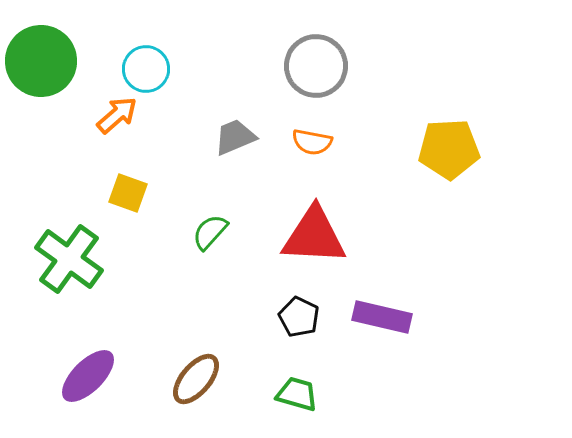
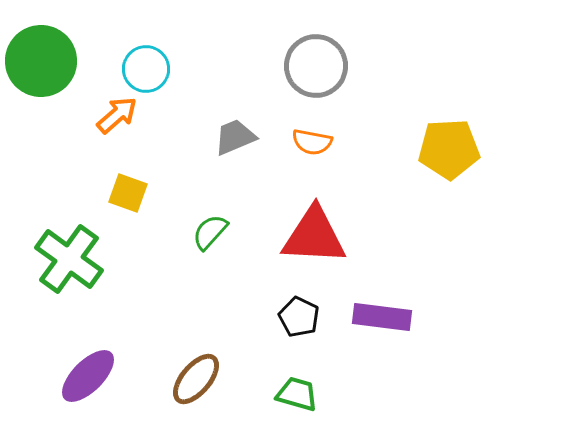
purple rectangle: rotated 6 degrees counterclockwise
